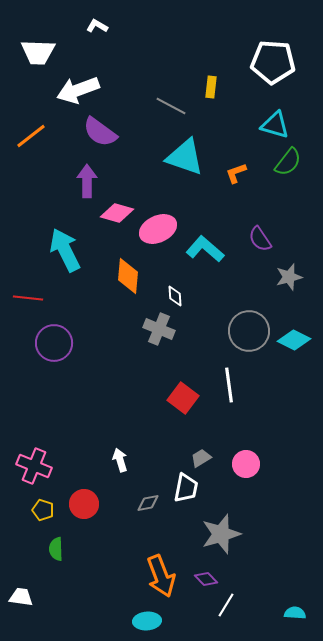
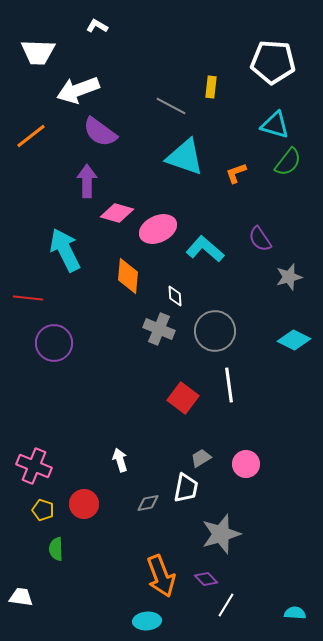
gray circle at (249, 331): moved 34 px left
